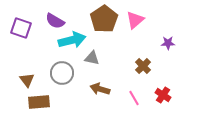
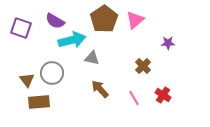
gray circle: moved 10 px left
brown arrow: rotated 30 degrees clockwise
